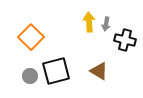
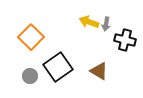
yellow arrow: rotated 66 degrees counterclockwise
black square: moved 2 px right, 4 px up; rotated 20 degrees counterclockwise
